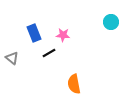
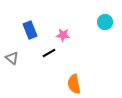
cyan circle: moved 6 px left
blue rectangle: moved 4 px left, 3 px up
